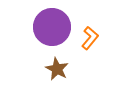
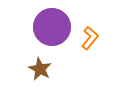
brown star: moved 17 px left
